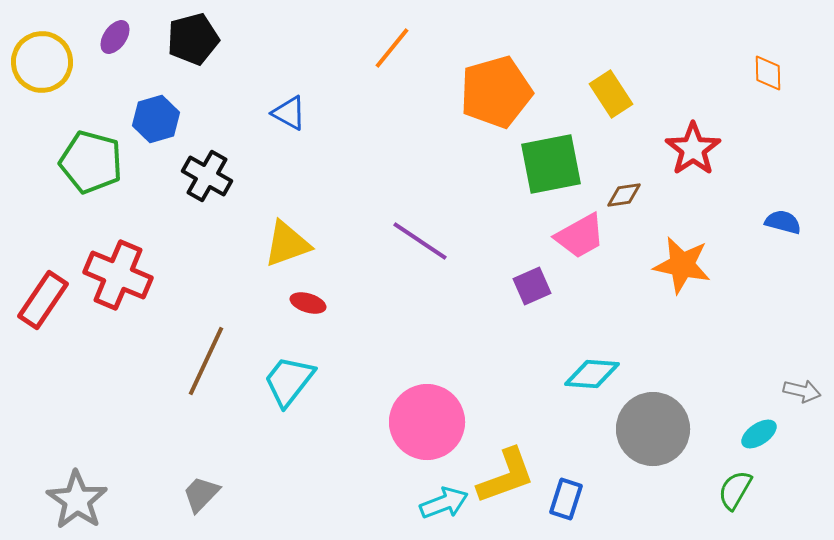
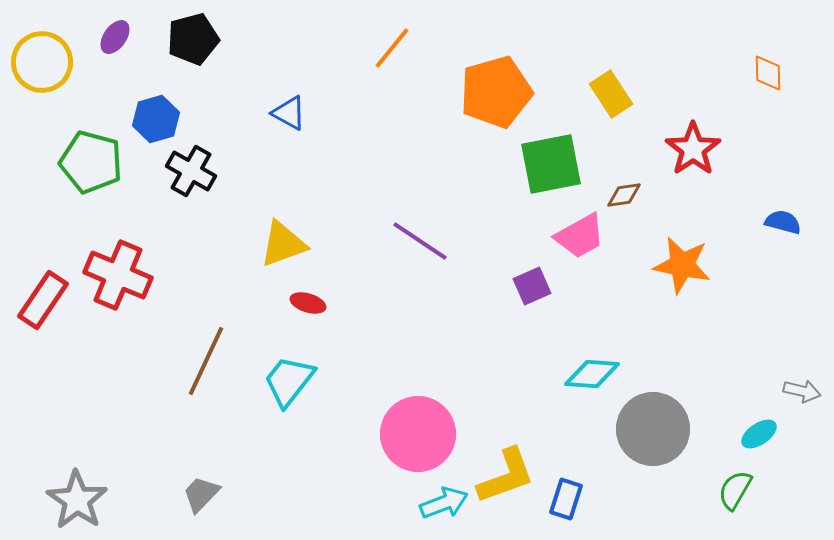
black cross: moved 16 px left, 5 px up
yellow triangle: moved 4 px left
pink circle: moved 9 px left, 12 px down
